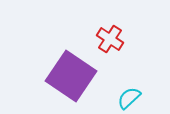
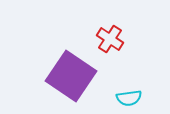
cyan semicircle: rotated 145 degrees counterclockwise
